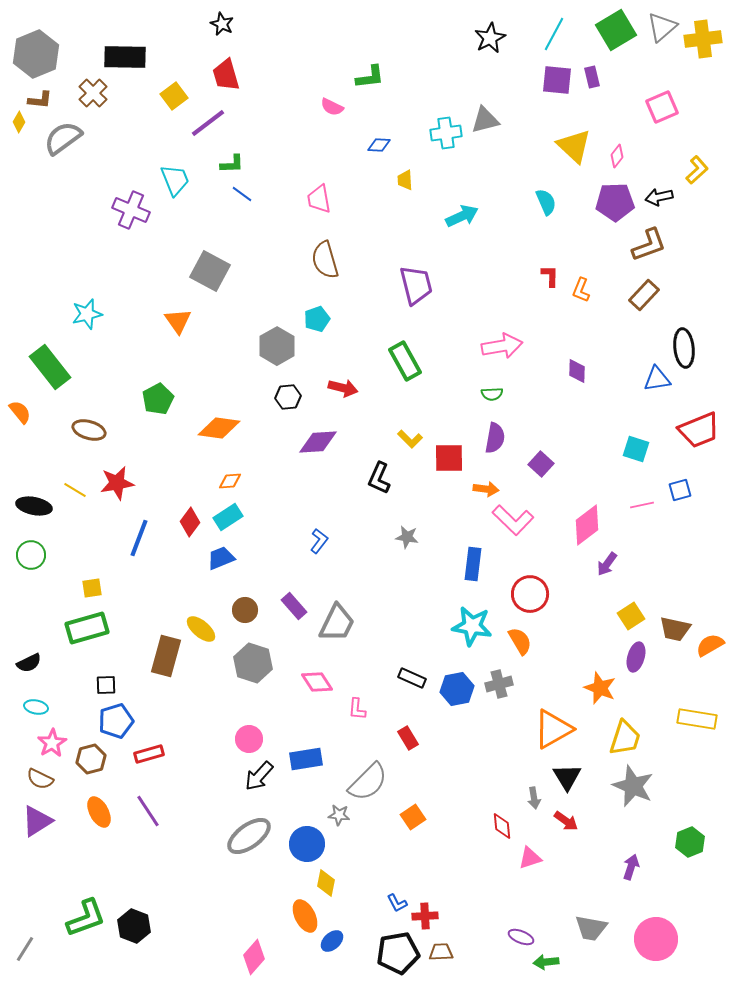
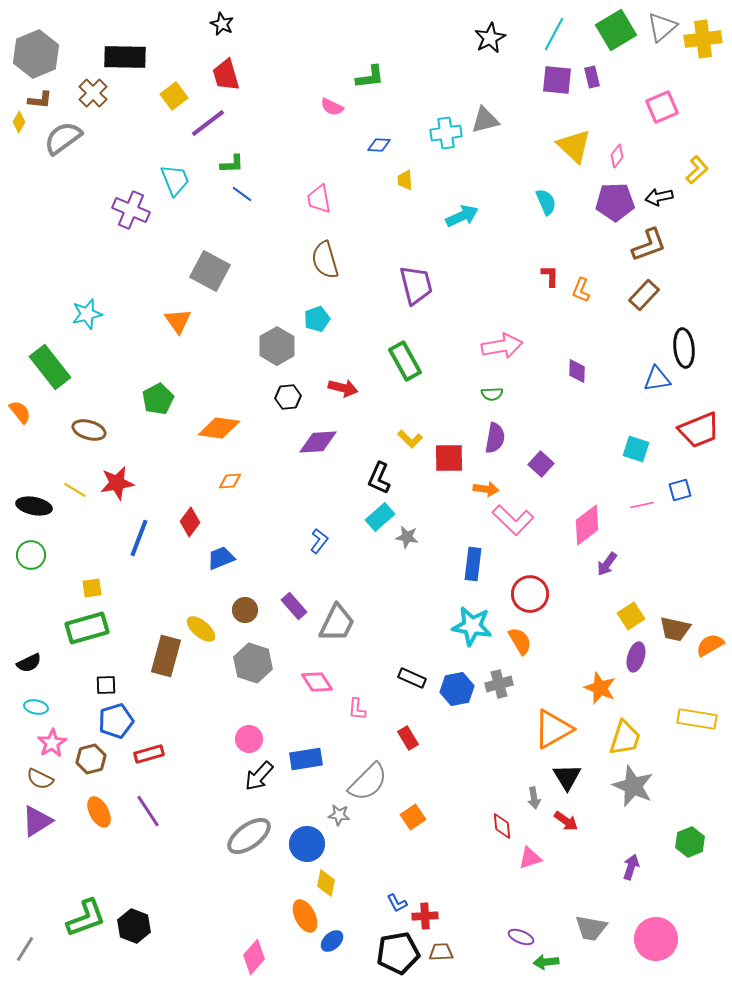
cyan rectangle at (228, 517): moved 152 px right; rotated 8 degrees counterclockwise
